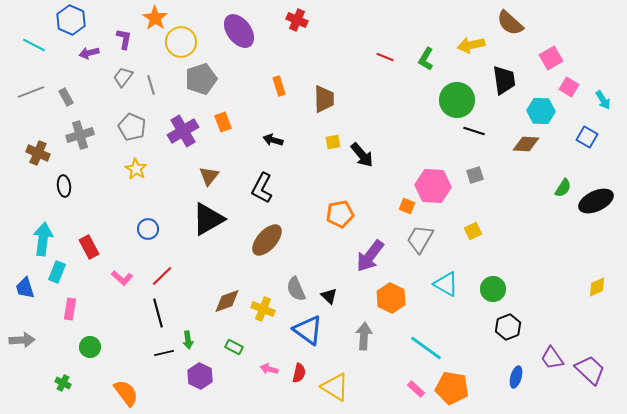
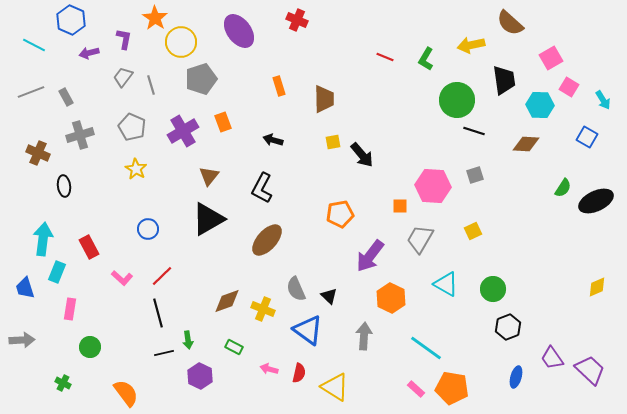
cyan hexagon at (541, 111): moved 1 px left, 6 px up
orange square at (407, 206): moved 7 px left; rotated 21 degrees counterclockwise
